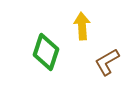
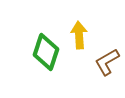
yellow arrow: moved 3 px left, 9 px down
